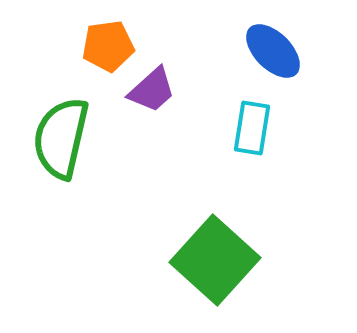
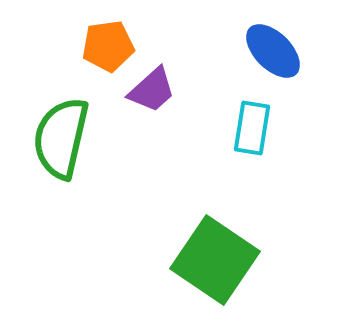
green square: rotated 8 degrees counterclockwise
